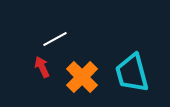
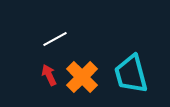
red arrow: moved 7 px right, 8 px down
cyan trapezoid: moved 1 px left, 1 px down
